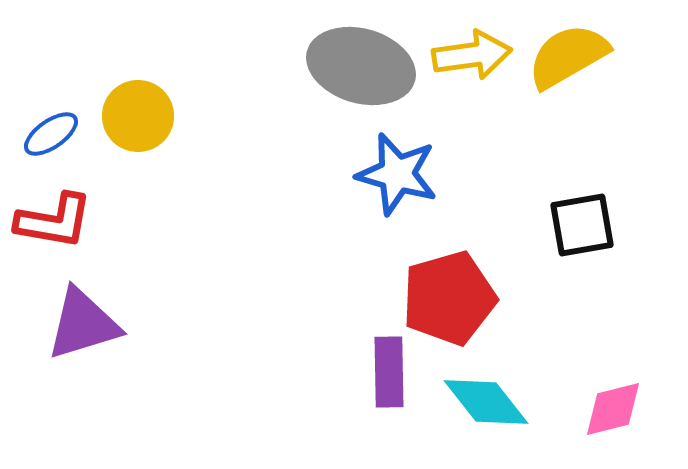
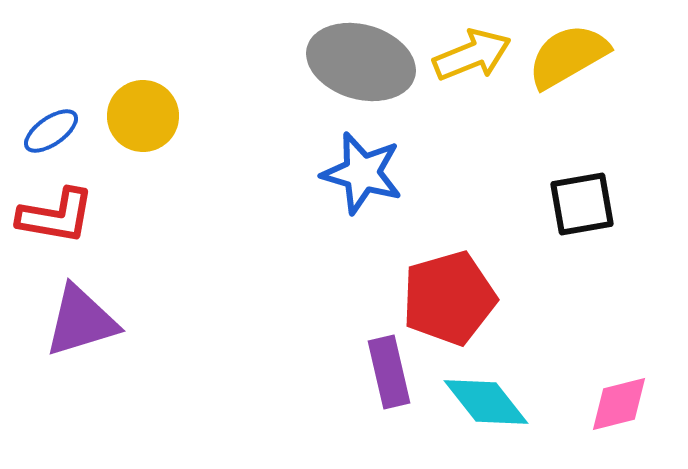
yellow arrow: rotated 14 degrees counterclockwise
gray ellipse: moved 4 px up
yellow circle: moved 5 px right
blue ellipse: moved 3 px up
blue star: moved 35 px left, 1 px up
red L-shape: moved 2 px right, 5 px up
black square: moved 21 px up
purple triangle: moved 2 px left, 3 px up
purple rectangle: rotated 12 degrees counterclockwise
pink diamond: moved 6 px right, 5 px up
